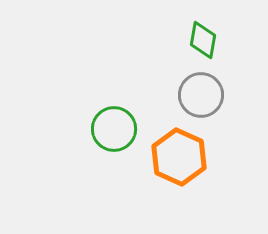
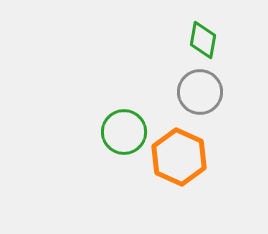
gray circle: moved 1 px left, 3 px up
green circle: moved 10 px right, 3 px down
